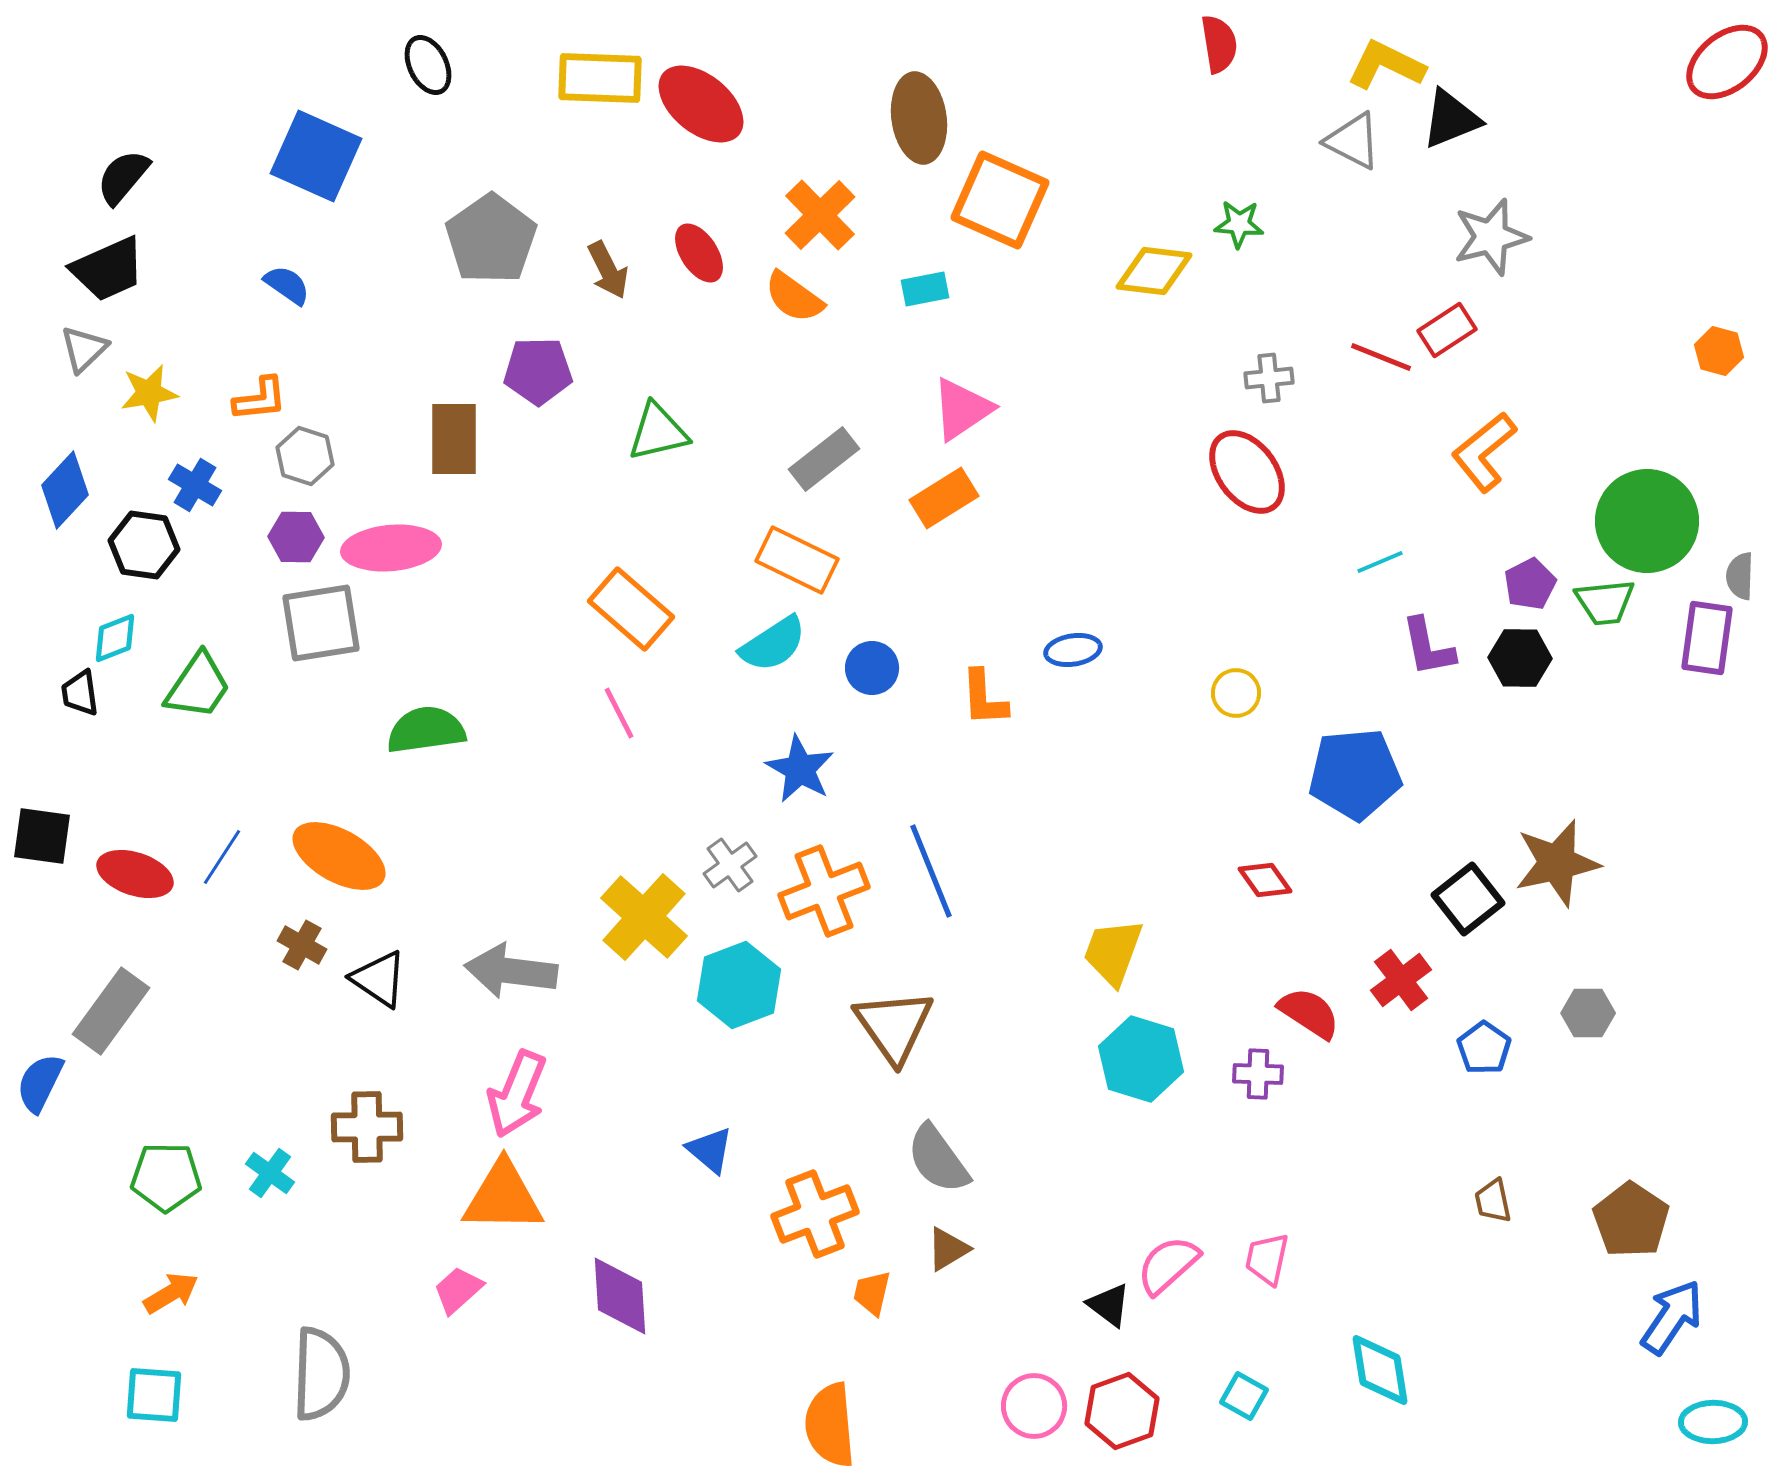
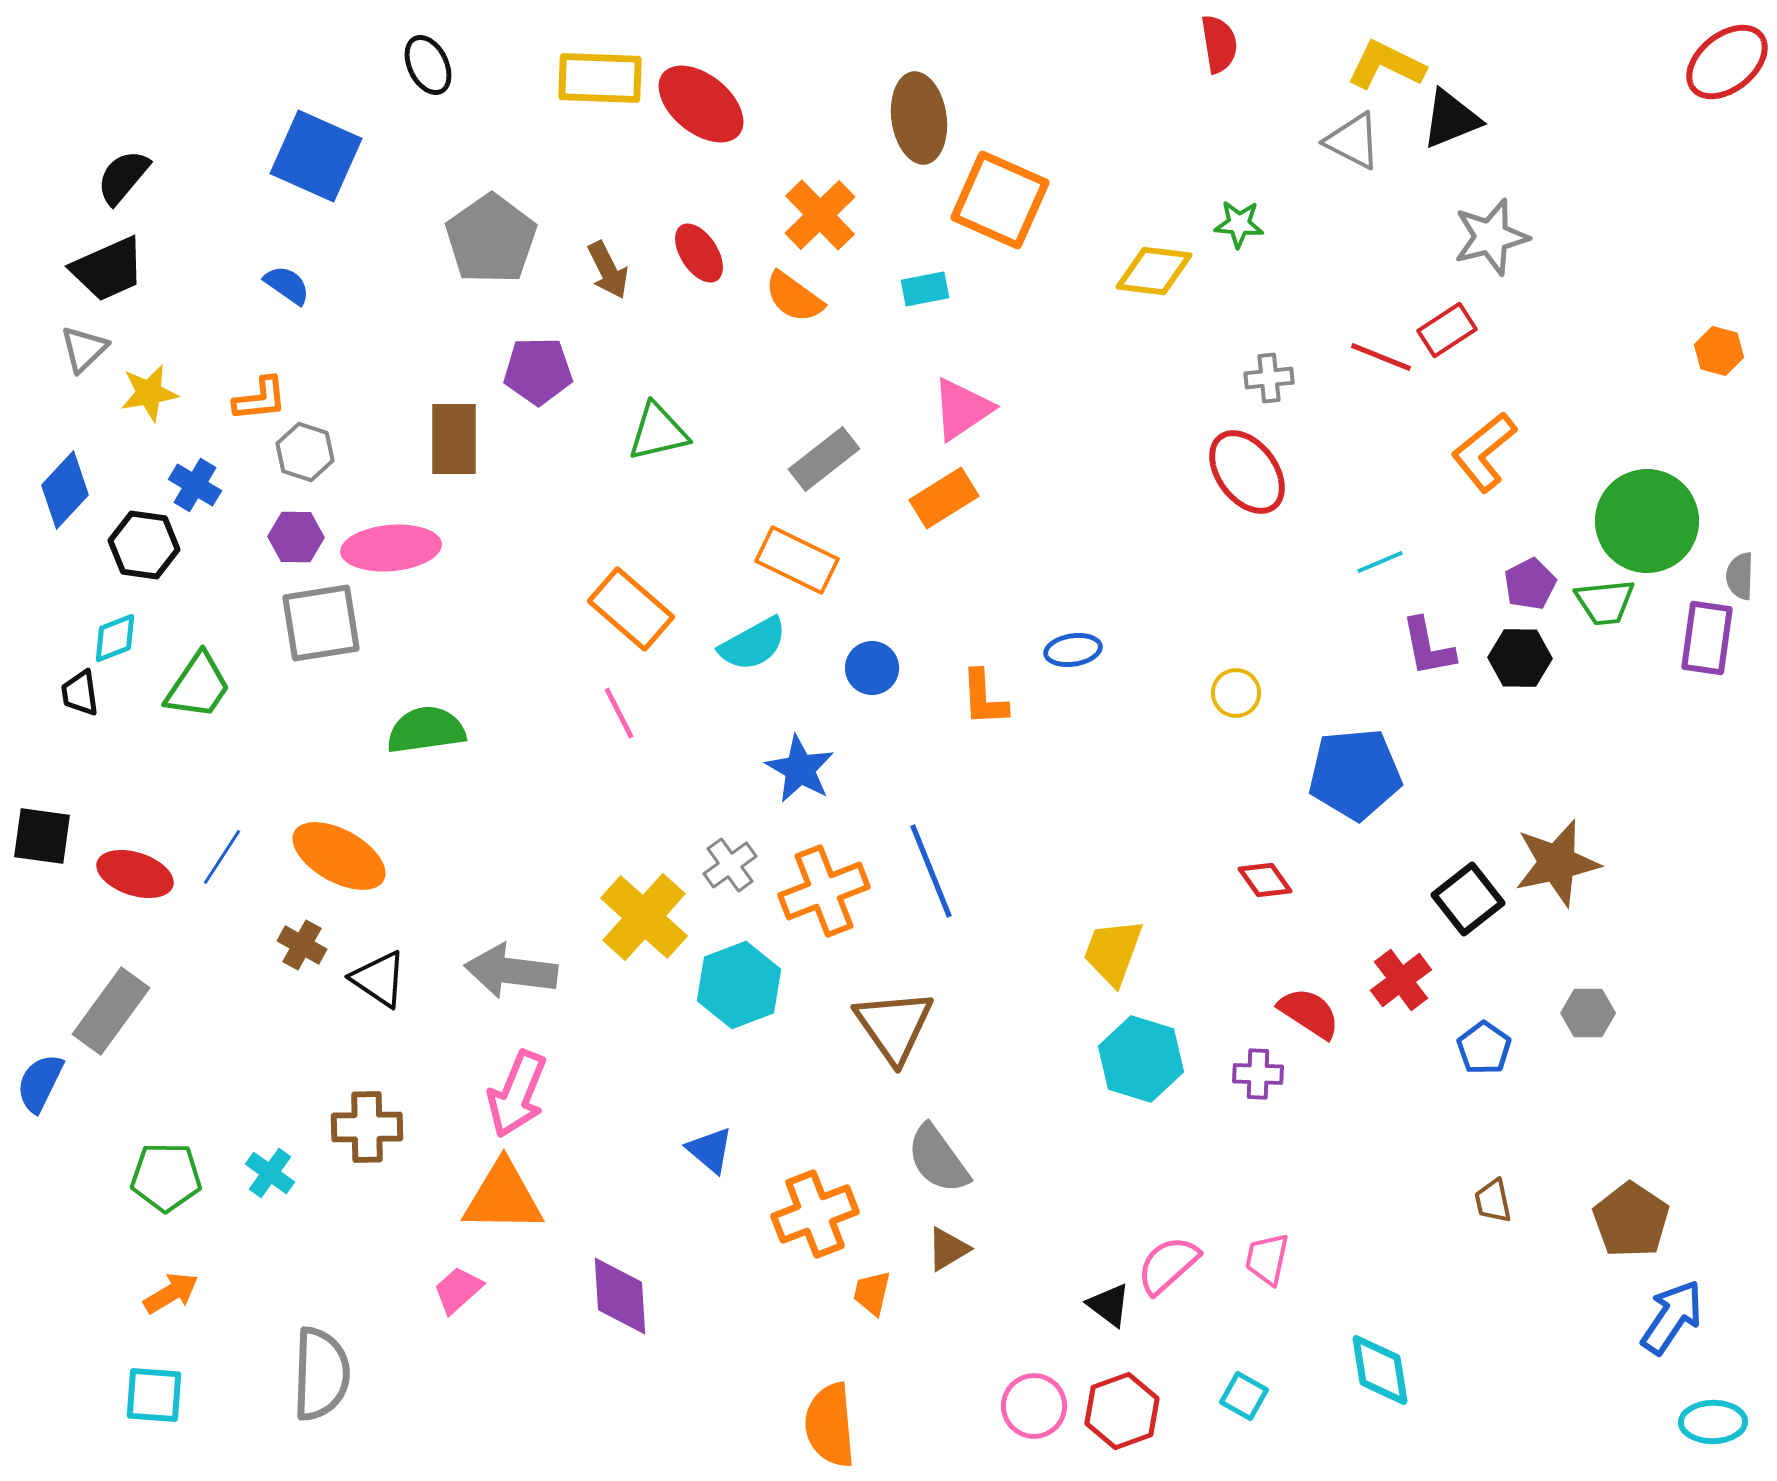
gray hexagon at (305, 456): moved 4 px up
cyan semicircle at (773, 644): moved 20 px left; rotated 4 degrees clockwise
